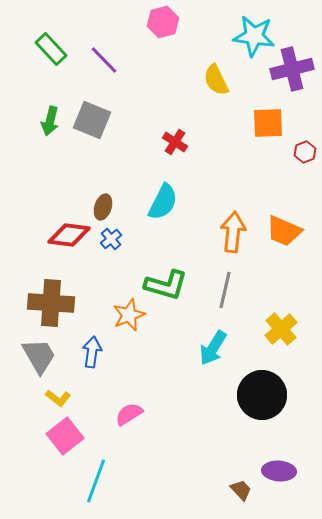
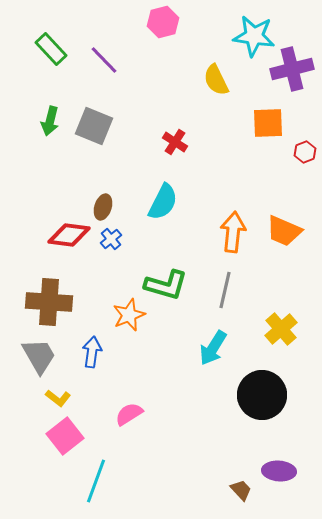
gray square: moved 2 px right, 6 px down
brown cross: moved 2 px left, 1 px up
